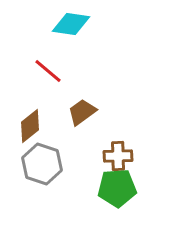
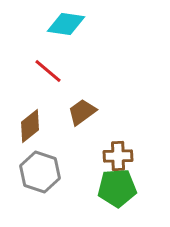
cyan diamond: moved 5 px left
gray hexagon: moved 2 px left, 8 px down
